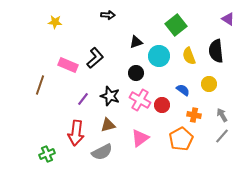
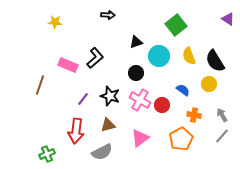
black semicircle: moved 1 px left, 10 px down; rotated 25 degrees counterclockwise
red arrow: moved 2 px up
